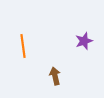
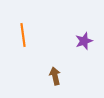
orange line: moved 11 px up
